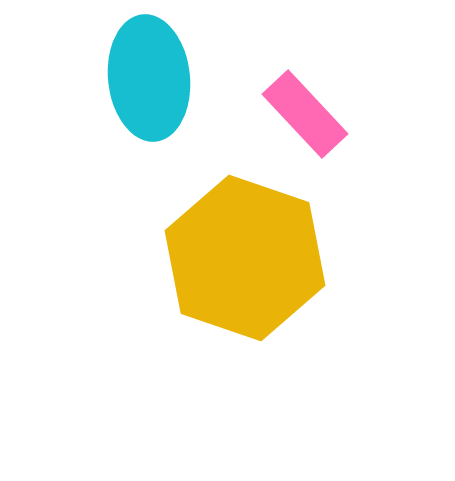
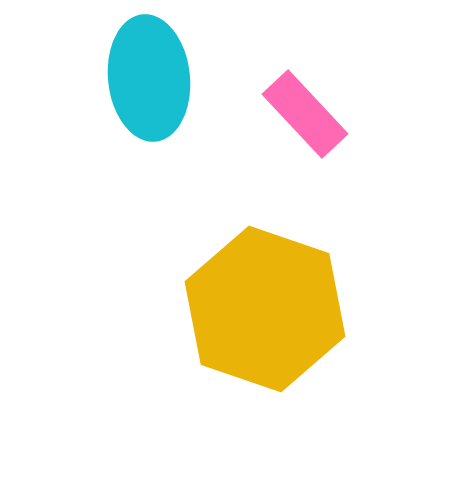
yellow hexagon: moved 20 px right, 51 px down
